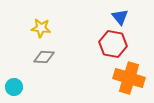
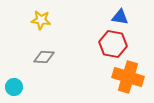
blue triangle: rotated 42 degrees counterclockwise
yellow star: moved 8 px up
orange cross: moved 1 px left, 1 px up
